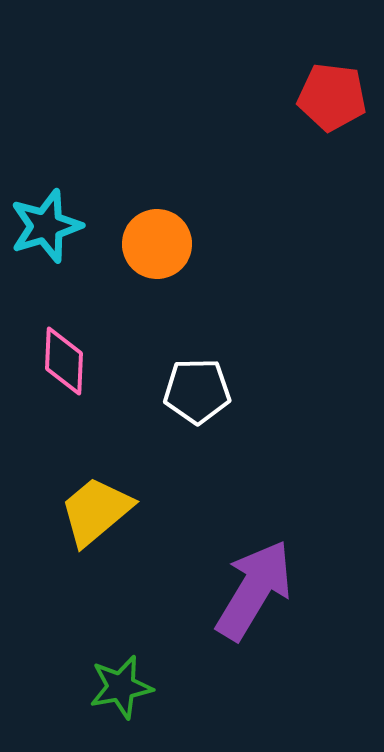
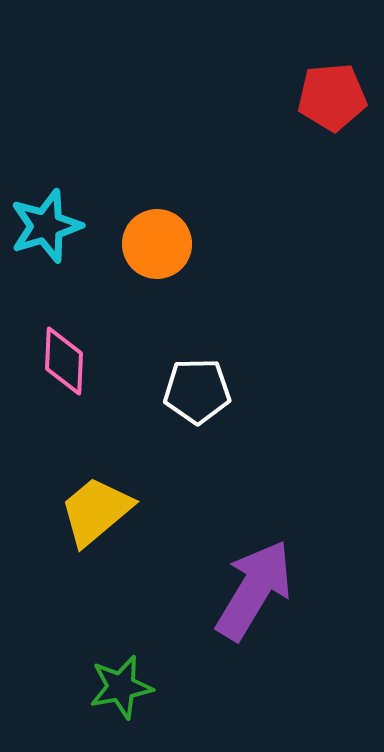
red pentagon: rotated 12 degrees counterclockwise
